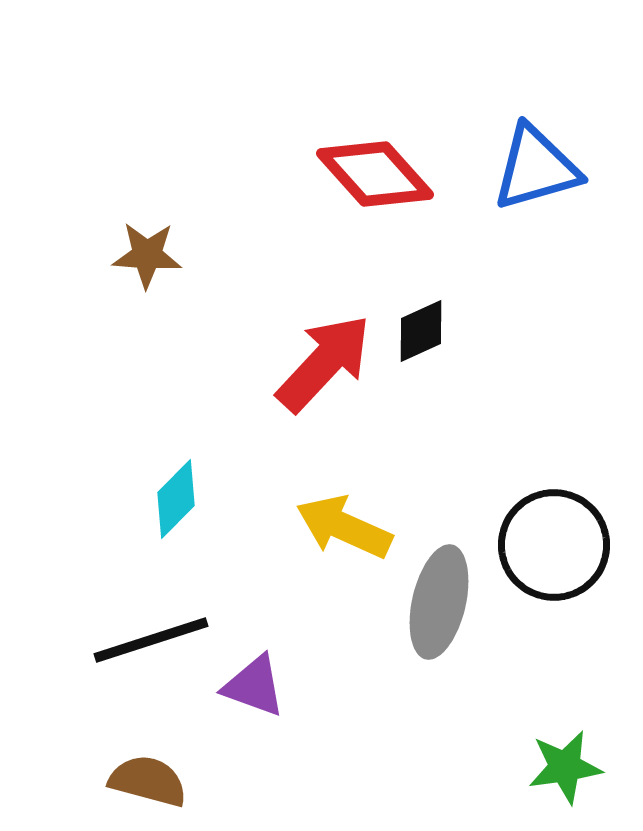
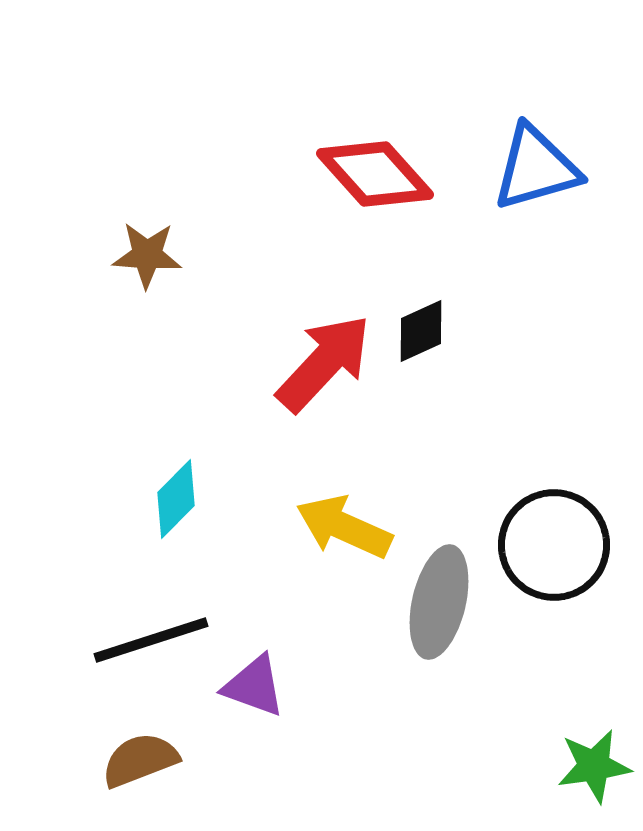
green star: moved 29 px right, 1 px up
brown semicircle: moved 8 px left, 21 px up; rotated 36 degrees counterclockwise
